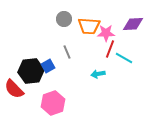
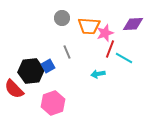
gray circle: moved 2 px left, 1 px up
pink star: moved 1 px left; rotated 18 degrees counterclockwise
